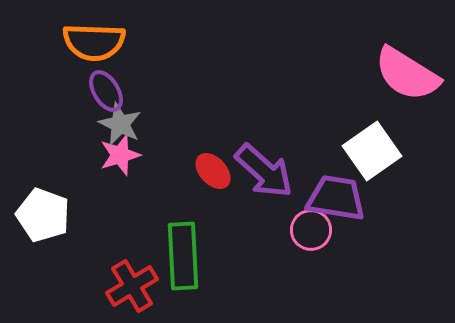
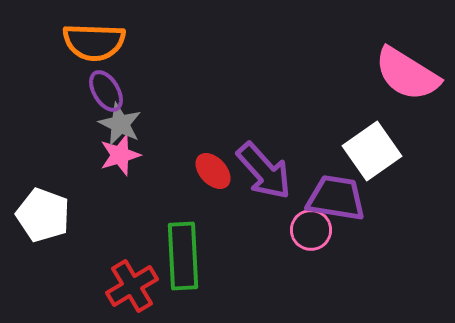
purple arrow: rotated 6 degrees clockwise
